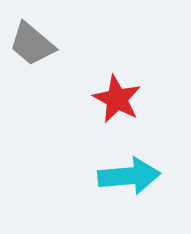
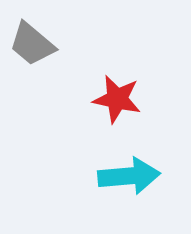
red star: rotated 15 degrees counterclockwise
